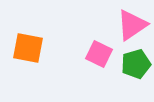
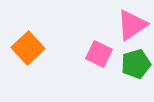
orange square: rotated 36 degrees clockwise
